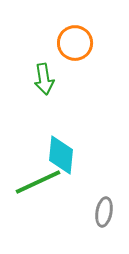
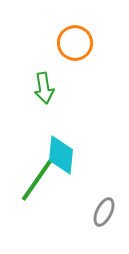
green arrow: moved 9 px down
green line: moved 1 px left, 2 px up; rotated 30 degrees counterclockwise
gray ellipse: rotated 16 degrees clockwise
